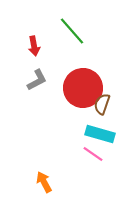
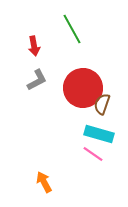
green line: moved 2 px up; rotated 12 degrees clockwise
cyan rectangle: moved 1 px left
